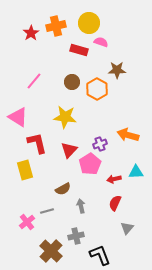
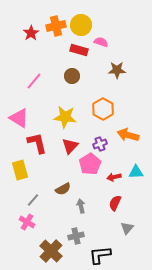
yellow circle: moved 8 px left, 2 px down
brown circle: moved 6 px up
orange hexagon: moved 6 px right, 20 px down
pink triangle: moved 1 px right, 1 px down
red triangle: moved 1 px right, 4 px up
yellow rectangle: moved 5 px left
red arrow: moved 2 px up
gray line: moved 14 px left, 11 px up; rotated 32 degrees counterclockwise
pink cross: rotated 21 degrees counterclockwise
black L-shape: rotated 75 degrees counterclockwise
